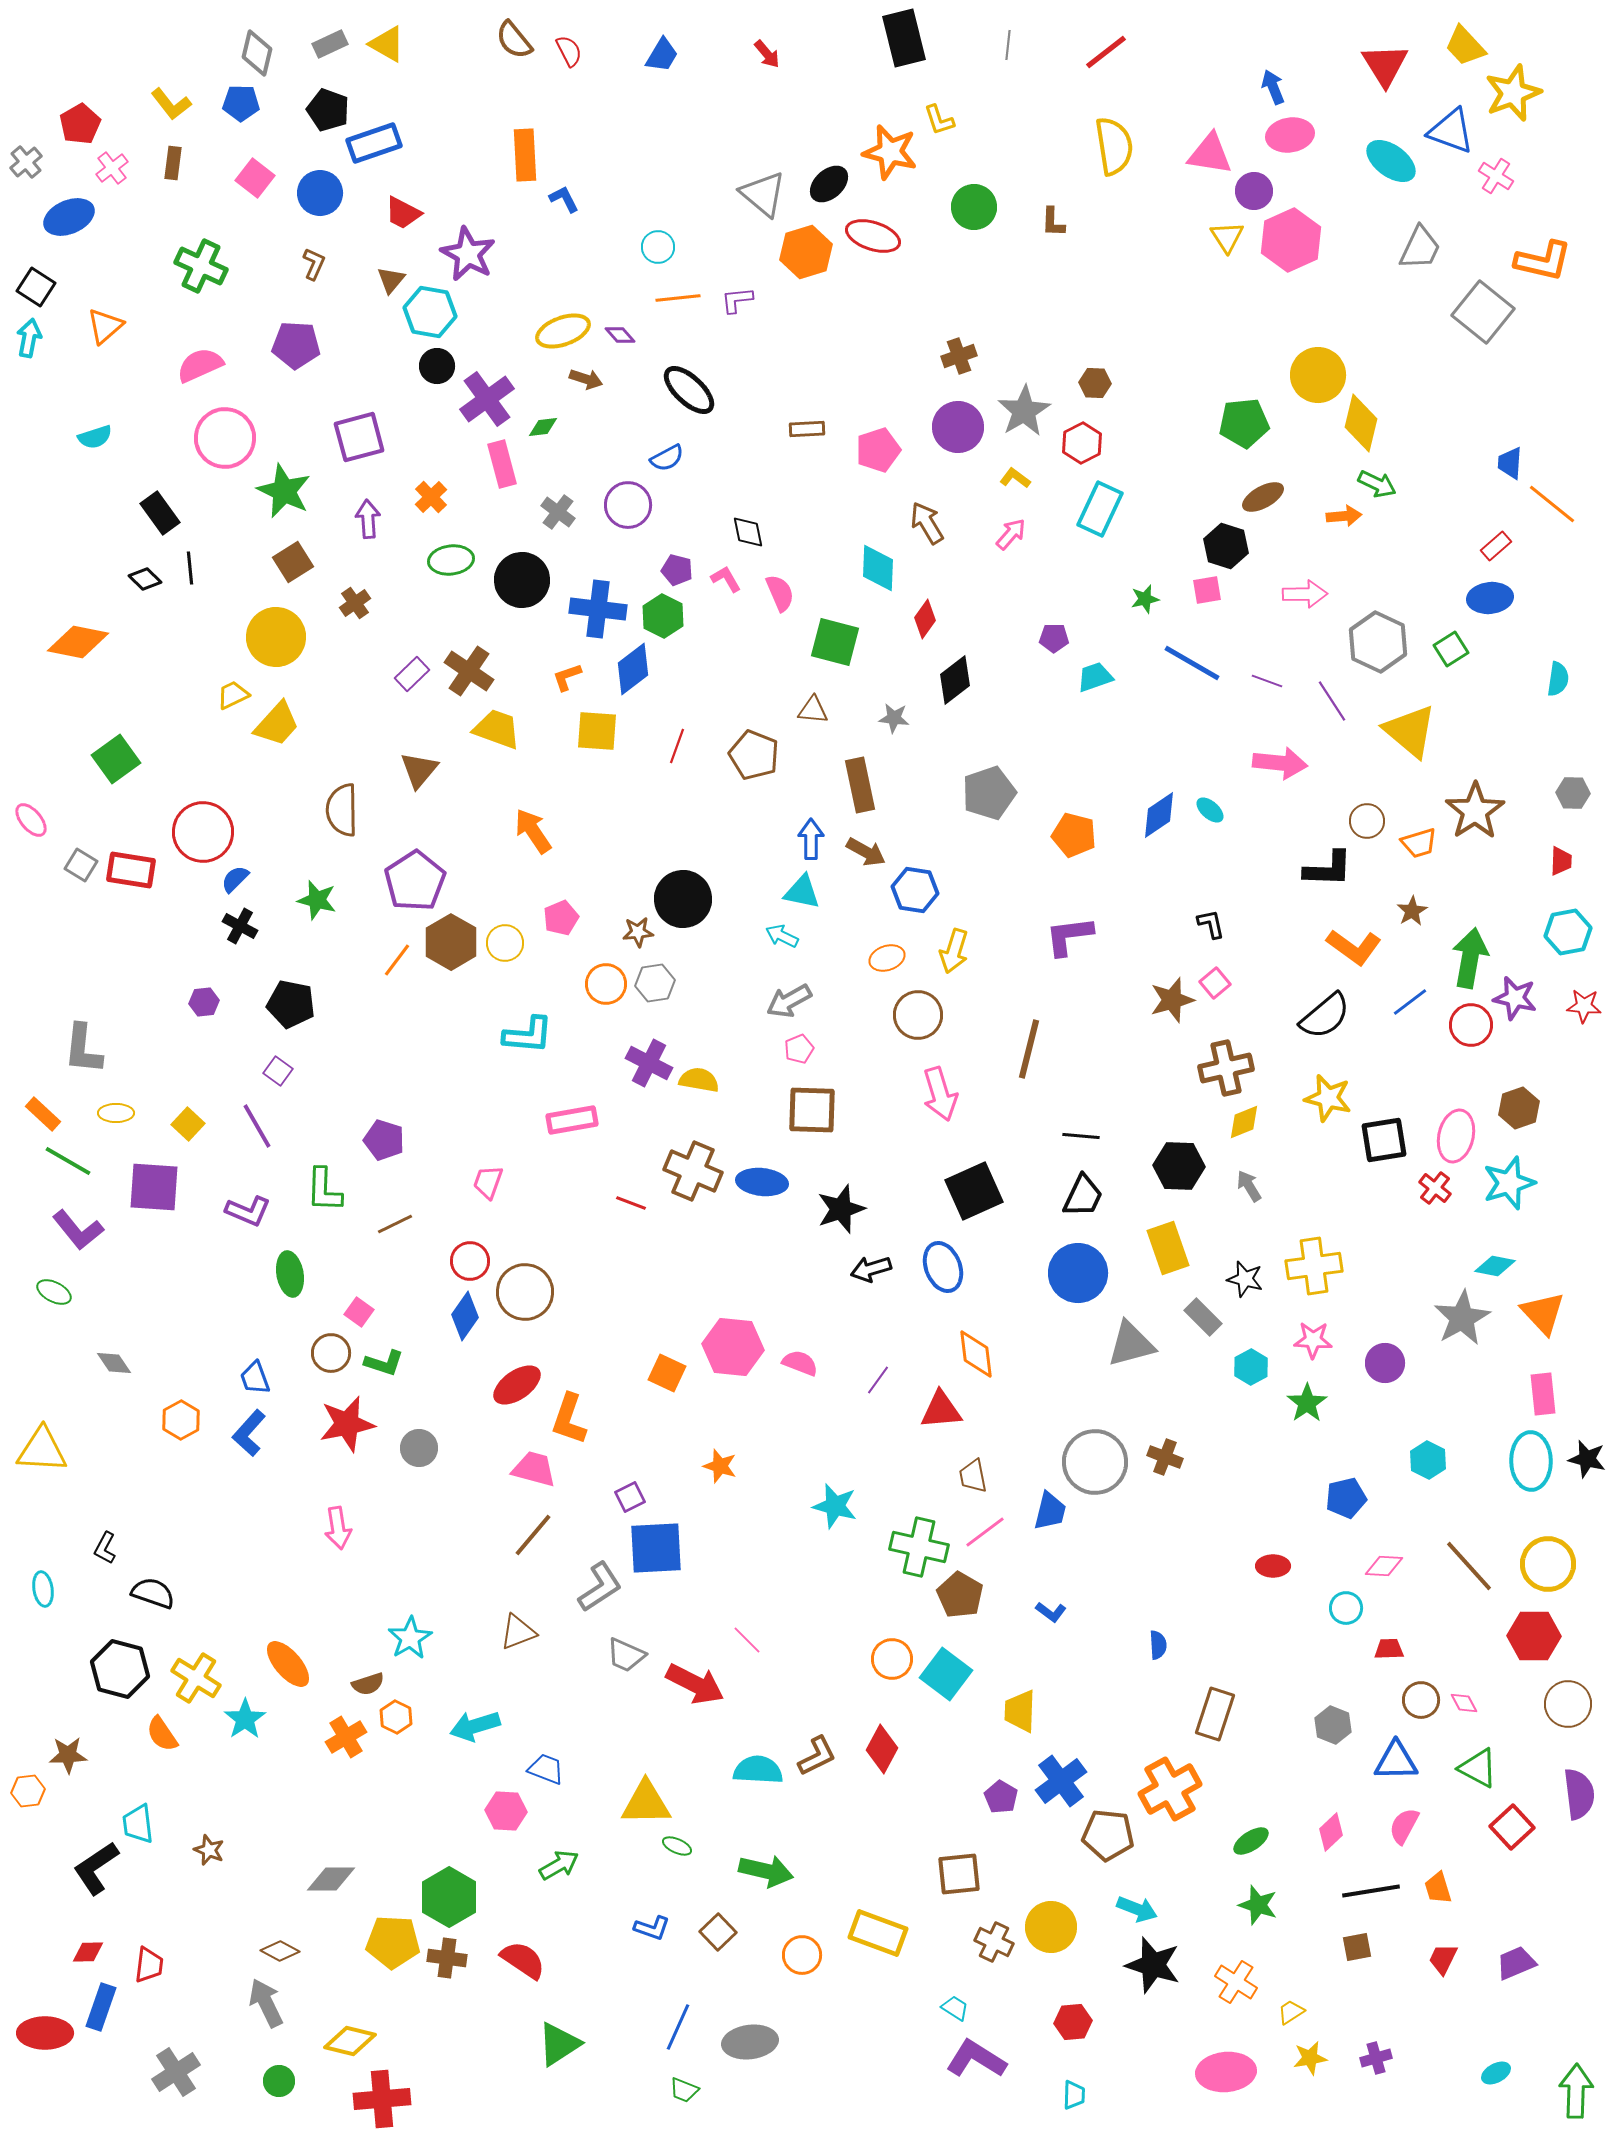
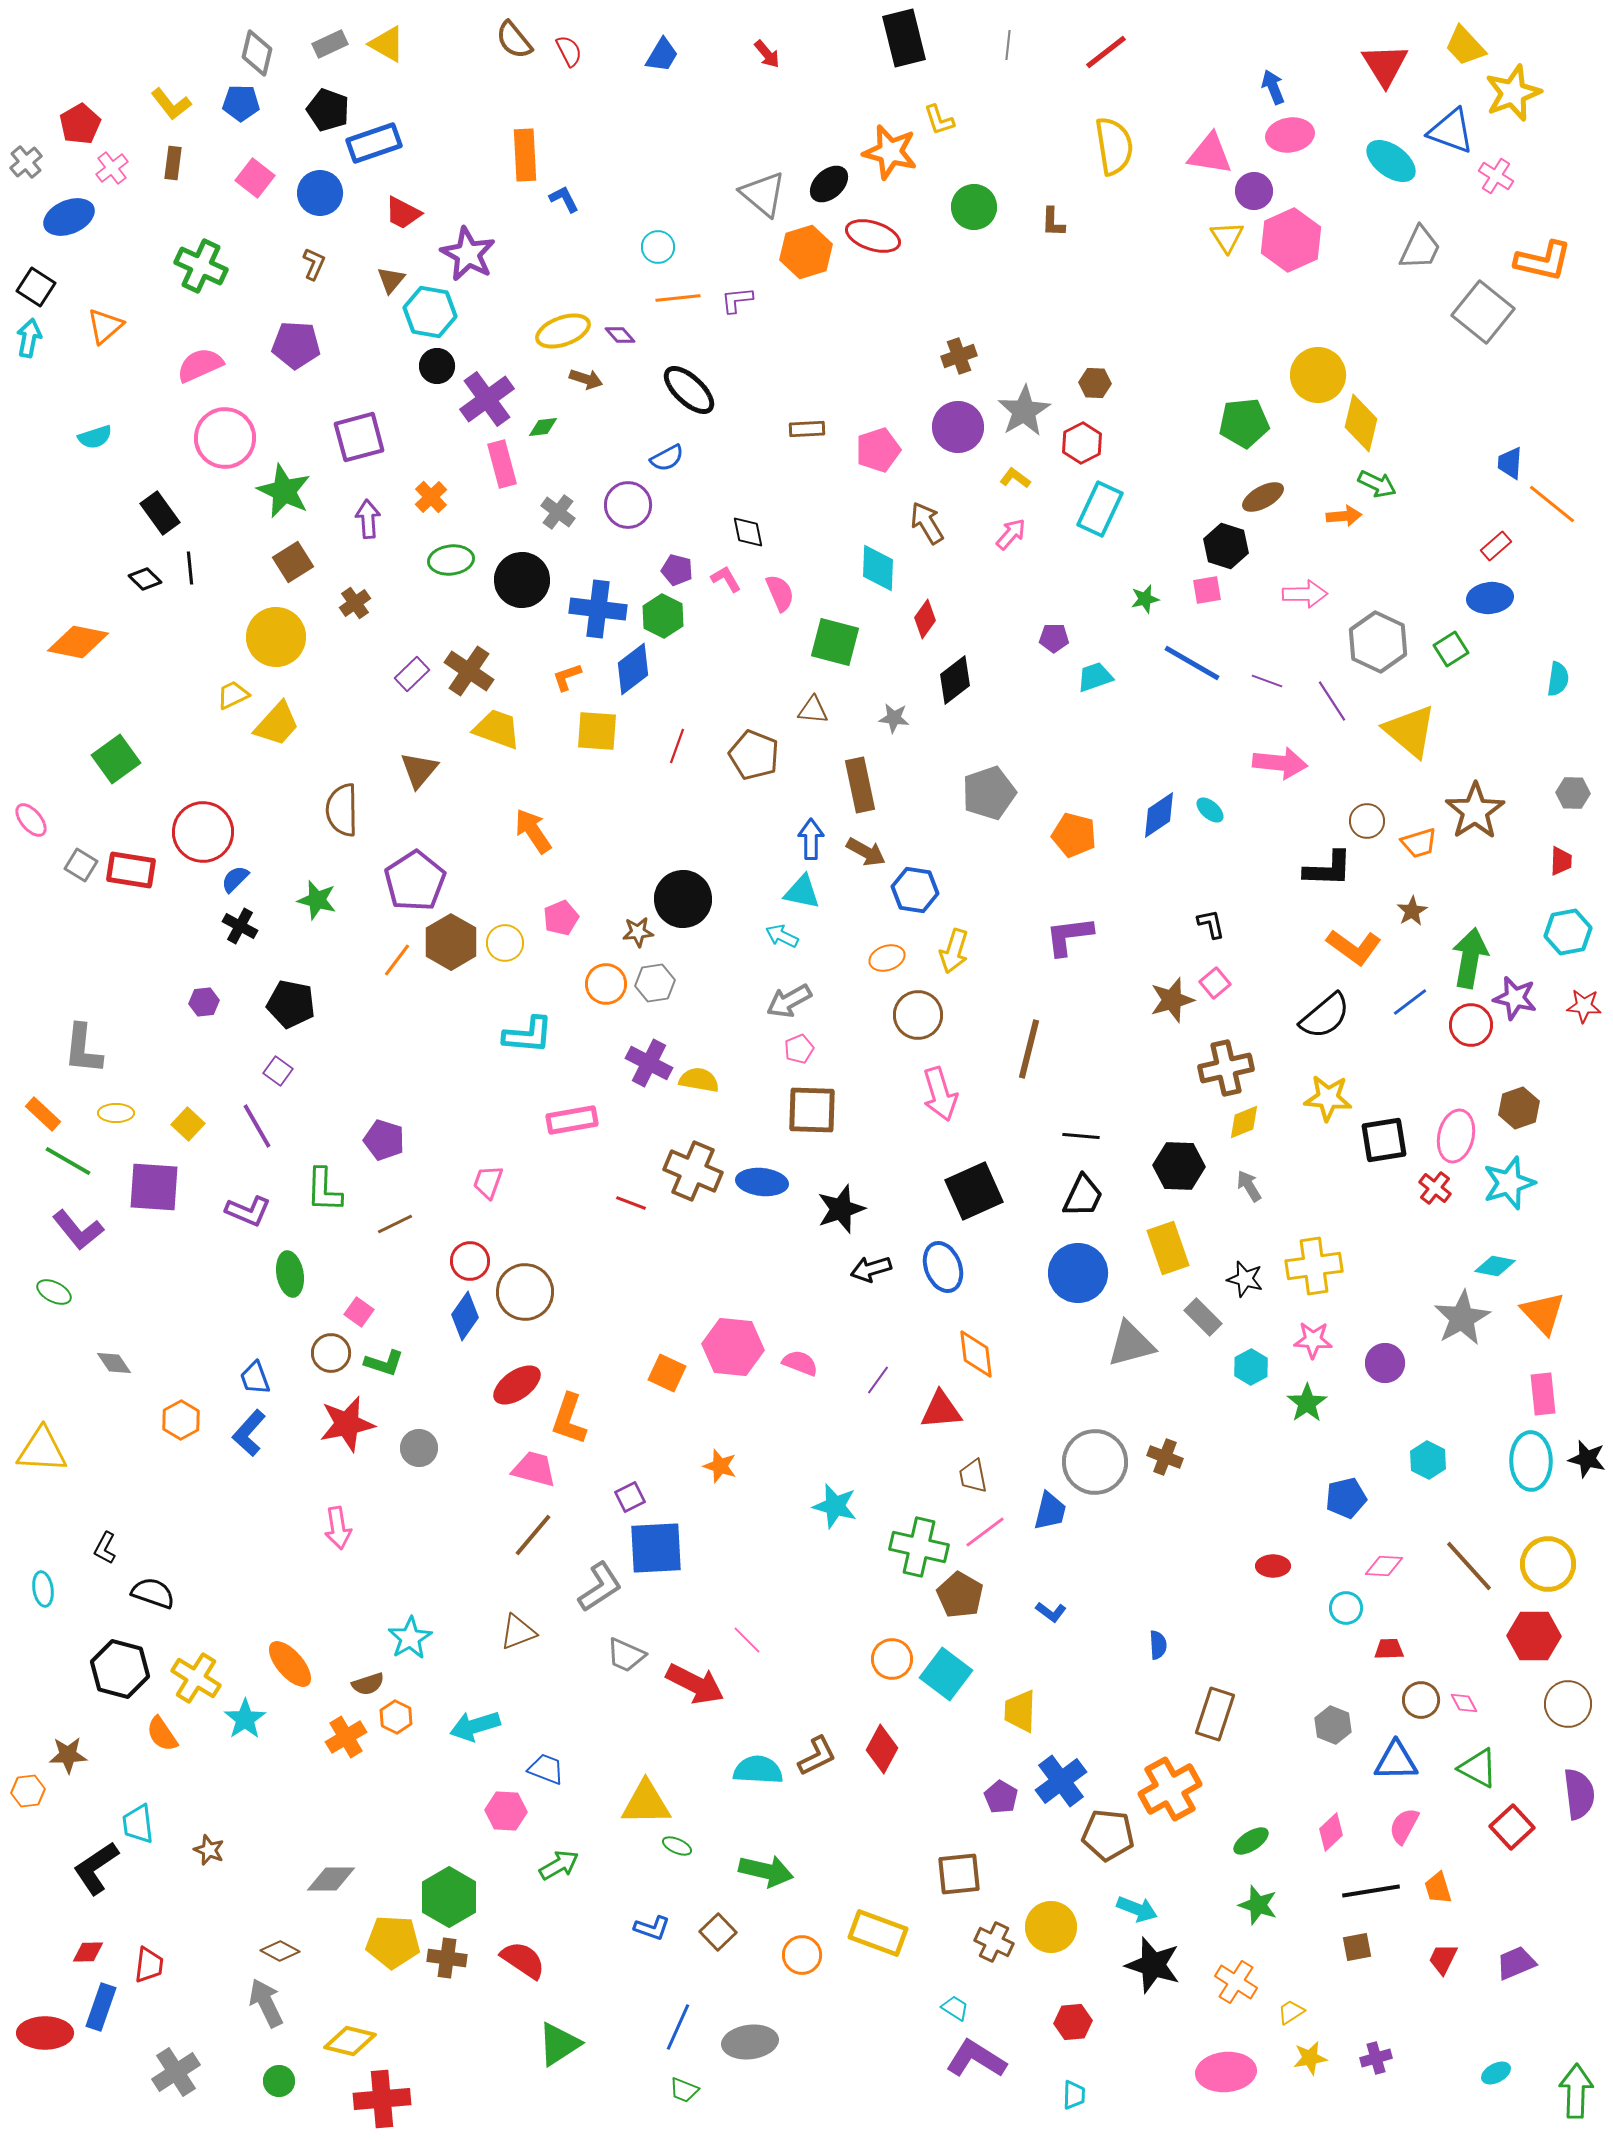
yellow star at (1328, 1098): rotated 9 degrees counterclockwise
orange ellipse at (288, 1664): moved 2 px right
